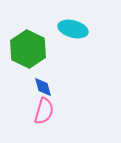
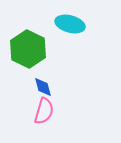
cyan ellipse: moved 3 px left, 5 px up
